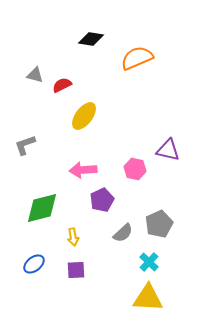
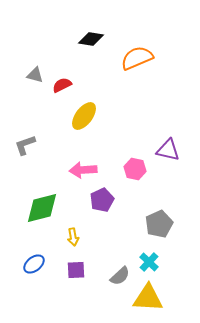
gray semicircle: moved 3 px left, 43 px down
